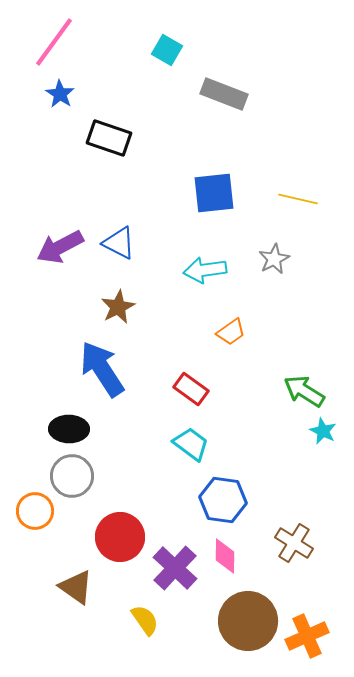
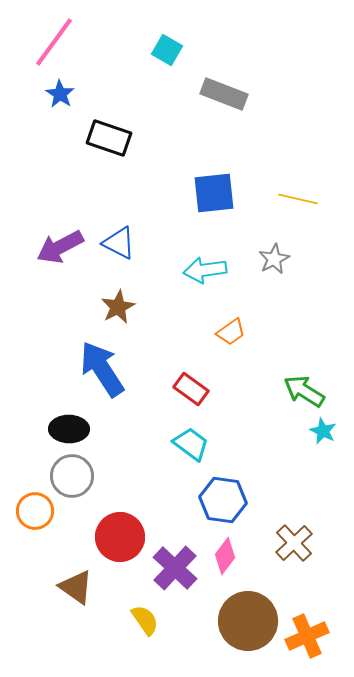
brown cross: rotated 15 degrees clockwise
pink diamond: rotated 36 degrees clockwise
